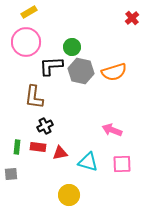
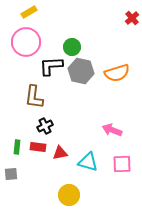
orange semicircle: moved 3 px right, 1 px down
